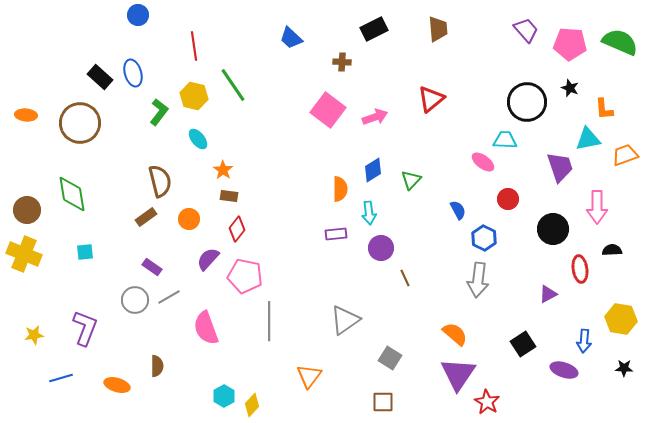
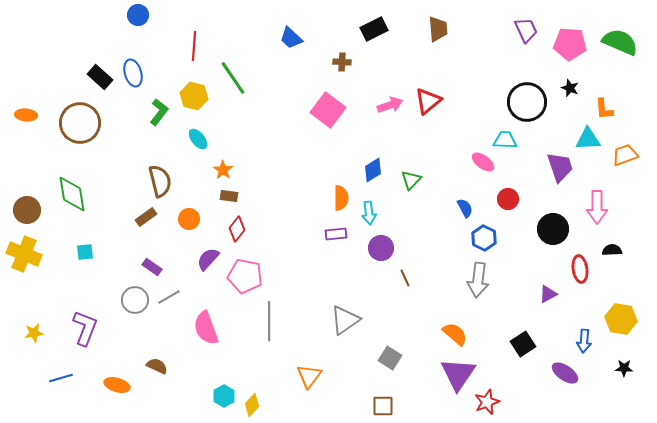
purple trapezoid at (526, 30): rotated 16 degrees clockwise
red line at (194, 46): rotated 12 degrees clockwise
green line at (233, 85): moved 7 px up
red triangle at (431, 99): moved 3 px left, 2 px down
pink arrow at (375, 117): moved 15 px right, 12 px up
cyan triangle at (588, 139): rotated 8 degrees clockwise
orange semicircle at (340, 189): moved 1 px right, 9 px down
blue semicircle at (458, 210): moved 7 px right, 2 px up
yellow star at (34, 335): moved 2 px up
brown semicircle at (157, 366): rotated 65 degrees counterclockwise
purple ellipse at (564, 370): moved 1 px right, 3 px down; rotated 16 degrees clockwise
brown square at (383, 402): moved 4 px down
red star at (487, 402): rotated 20 degrees clockwise
